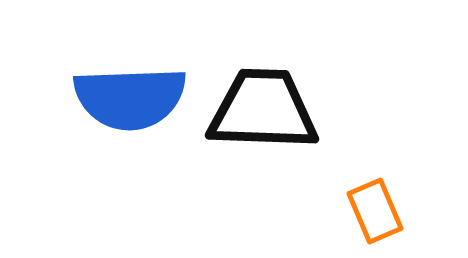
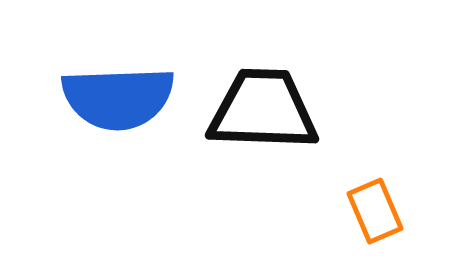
blue semicircle: moved 12 px left
